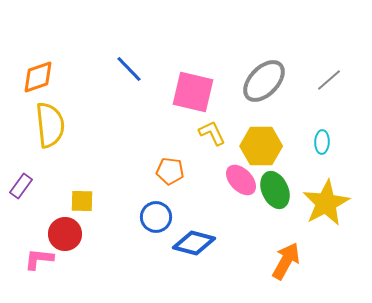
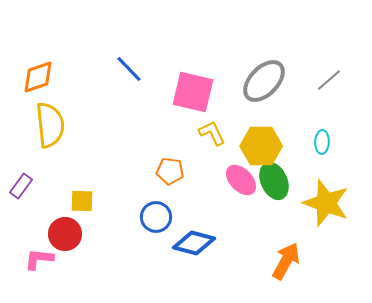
green ellipse: moved 1 px left, 9 px up
yellow star: rotated 24 degrees counterclockwise
